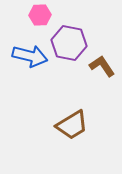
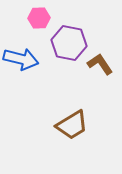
pink hexagon: moved 1 px left, 3 px down
blue arrow: moved 9 px left, 3 px down
brown L-shape: moved 2 px left, 2 px up
